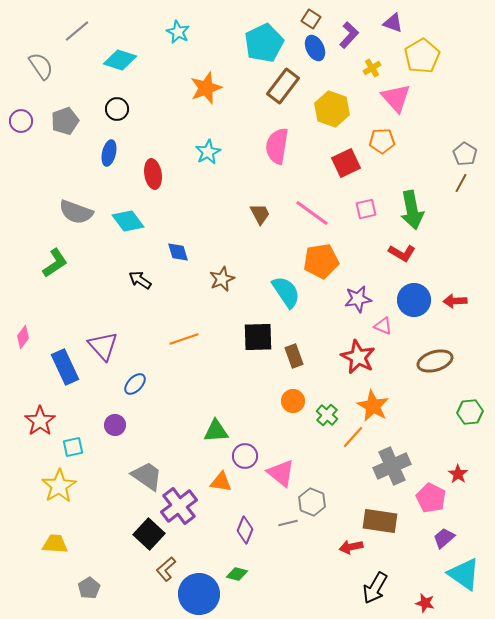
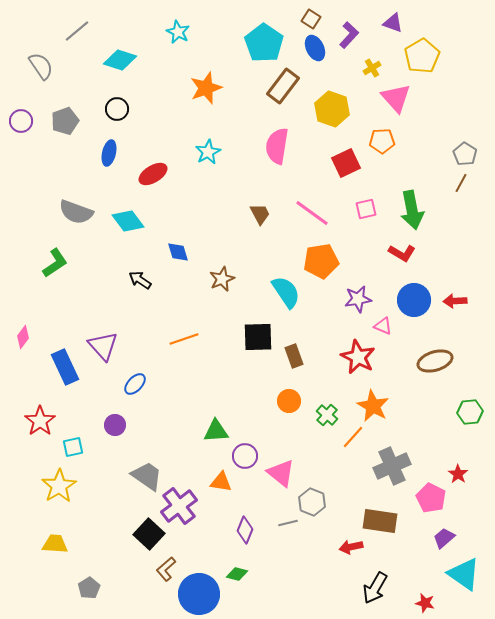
cyan pentagon at (264, 43): rotated 12 degrees counterclockwise
red ellipse at (153, 174): rotated 68 degrees clockwise
orange circle at (293, 401): moved 4 px left
